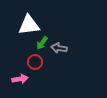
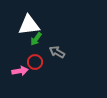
green arrow: moved 6 px left, 4 px up
gray arrow: moved 2 px left, 4 px down; rotated 21 degrees clockwise
pink arrow: moved 8 px up
